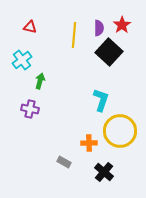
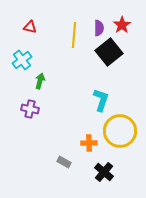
black square: rotated 8 degrees clockwise
